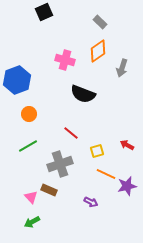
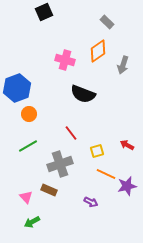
gray rectangle: moved 7 px right
gray arrow: moved 1 px right, 3 px up
blue hexagon: moved 8 px down
red line: rotated 14 degrees clockwise
pink triangle: moved 5 px left
